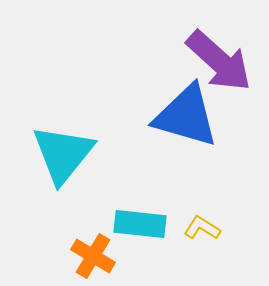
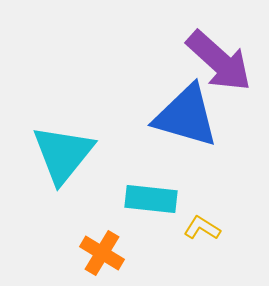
cyan rectangle: moved 11 px right, 25 px up
orange cross: moved 9 px right, 3 px up
